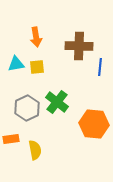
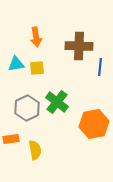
yellow square: moved 1 px down
orange hexagon: rotated 16 degrees counterclockwise
